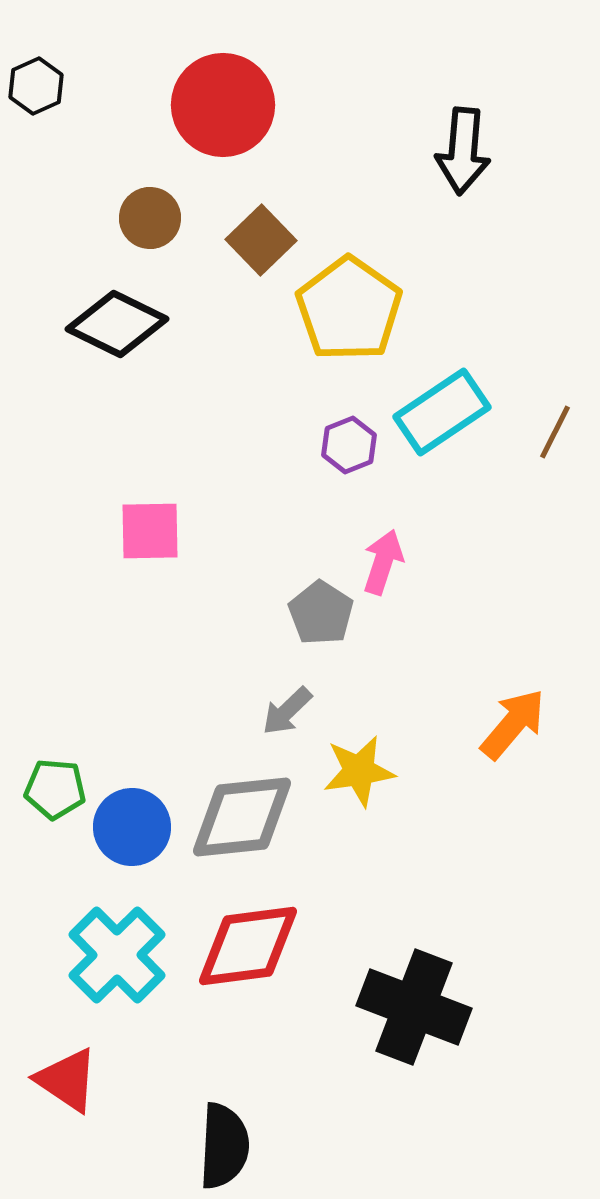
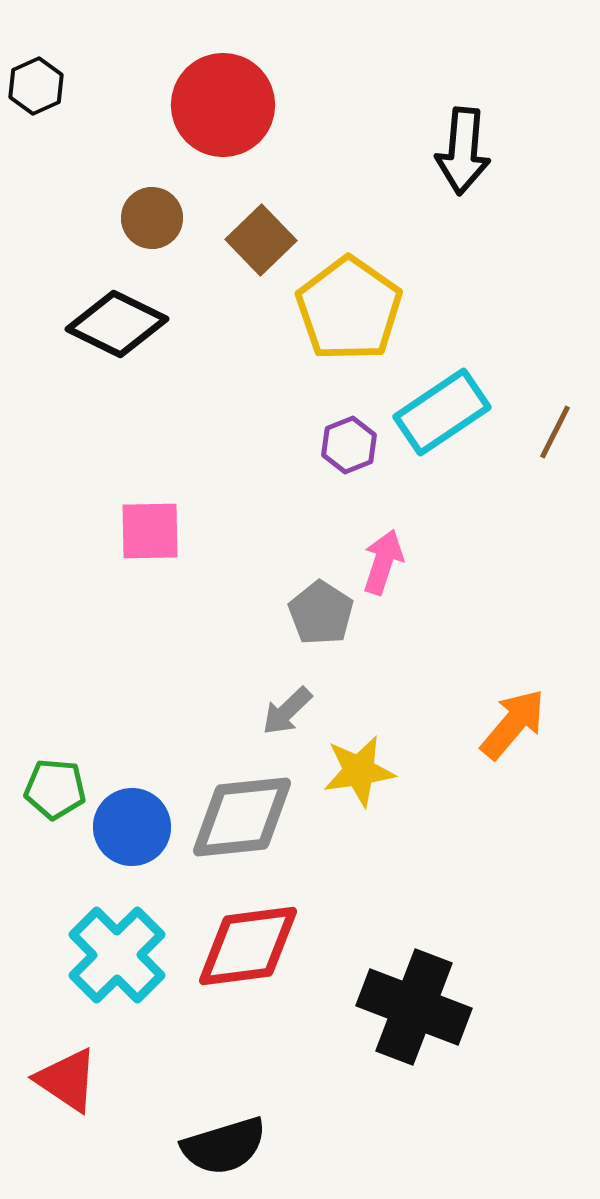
brown circle: moved 2 px right
black semicircle: rotated 70 degrees clockwise
